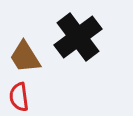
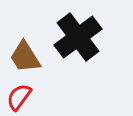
red semicircle: rotated 44 degrees clockwise
